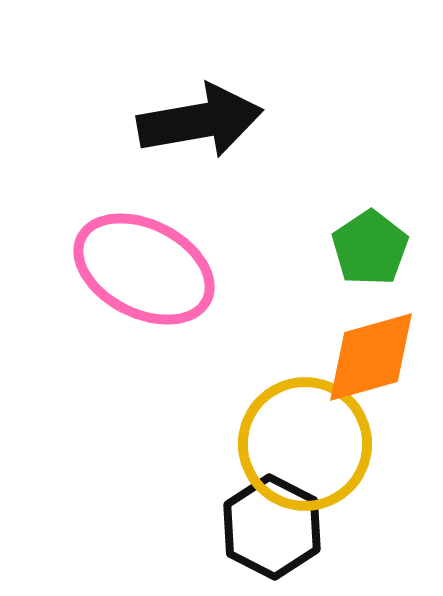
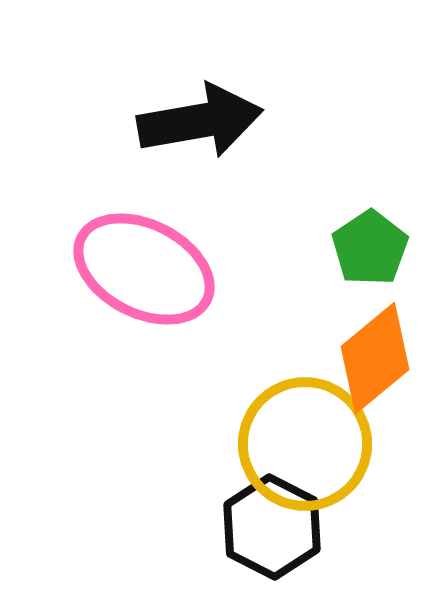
orange diamond: moved 4 px right, 1 px down; rotated 24 degrees counterclockwise
